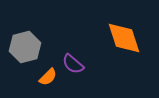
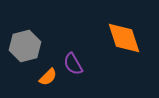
gray hexagon: moved 1 px up
purple semicircle: rotated 20 degrees clockwise
